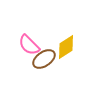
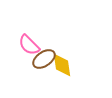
yellow diamond: moved 4 px left, 18 px down; rotated 65 degrees counterclockwise
